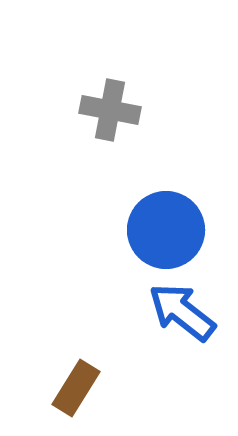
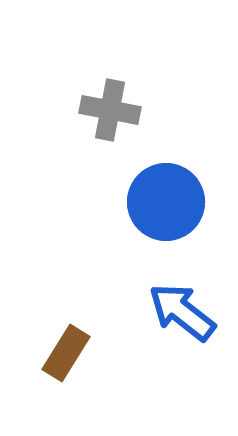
blue circle: moved 28 px up
brown rectangle: moved 10 px left, 35 px up
